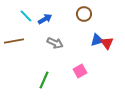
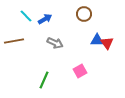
blue triangle: rotated 16 degrees clockwise
